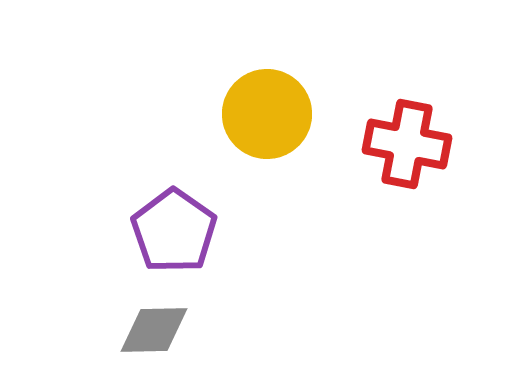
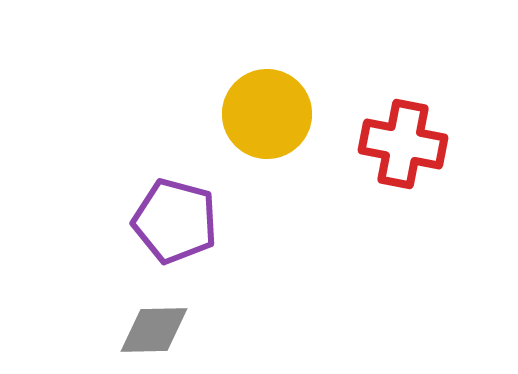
red cross: moved 4 px left
purple pentagon: moved 1 px right, 10 px up; rotated 20 degrees counterclockwise
